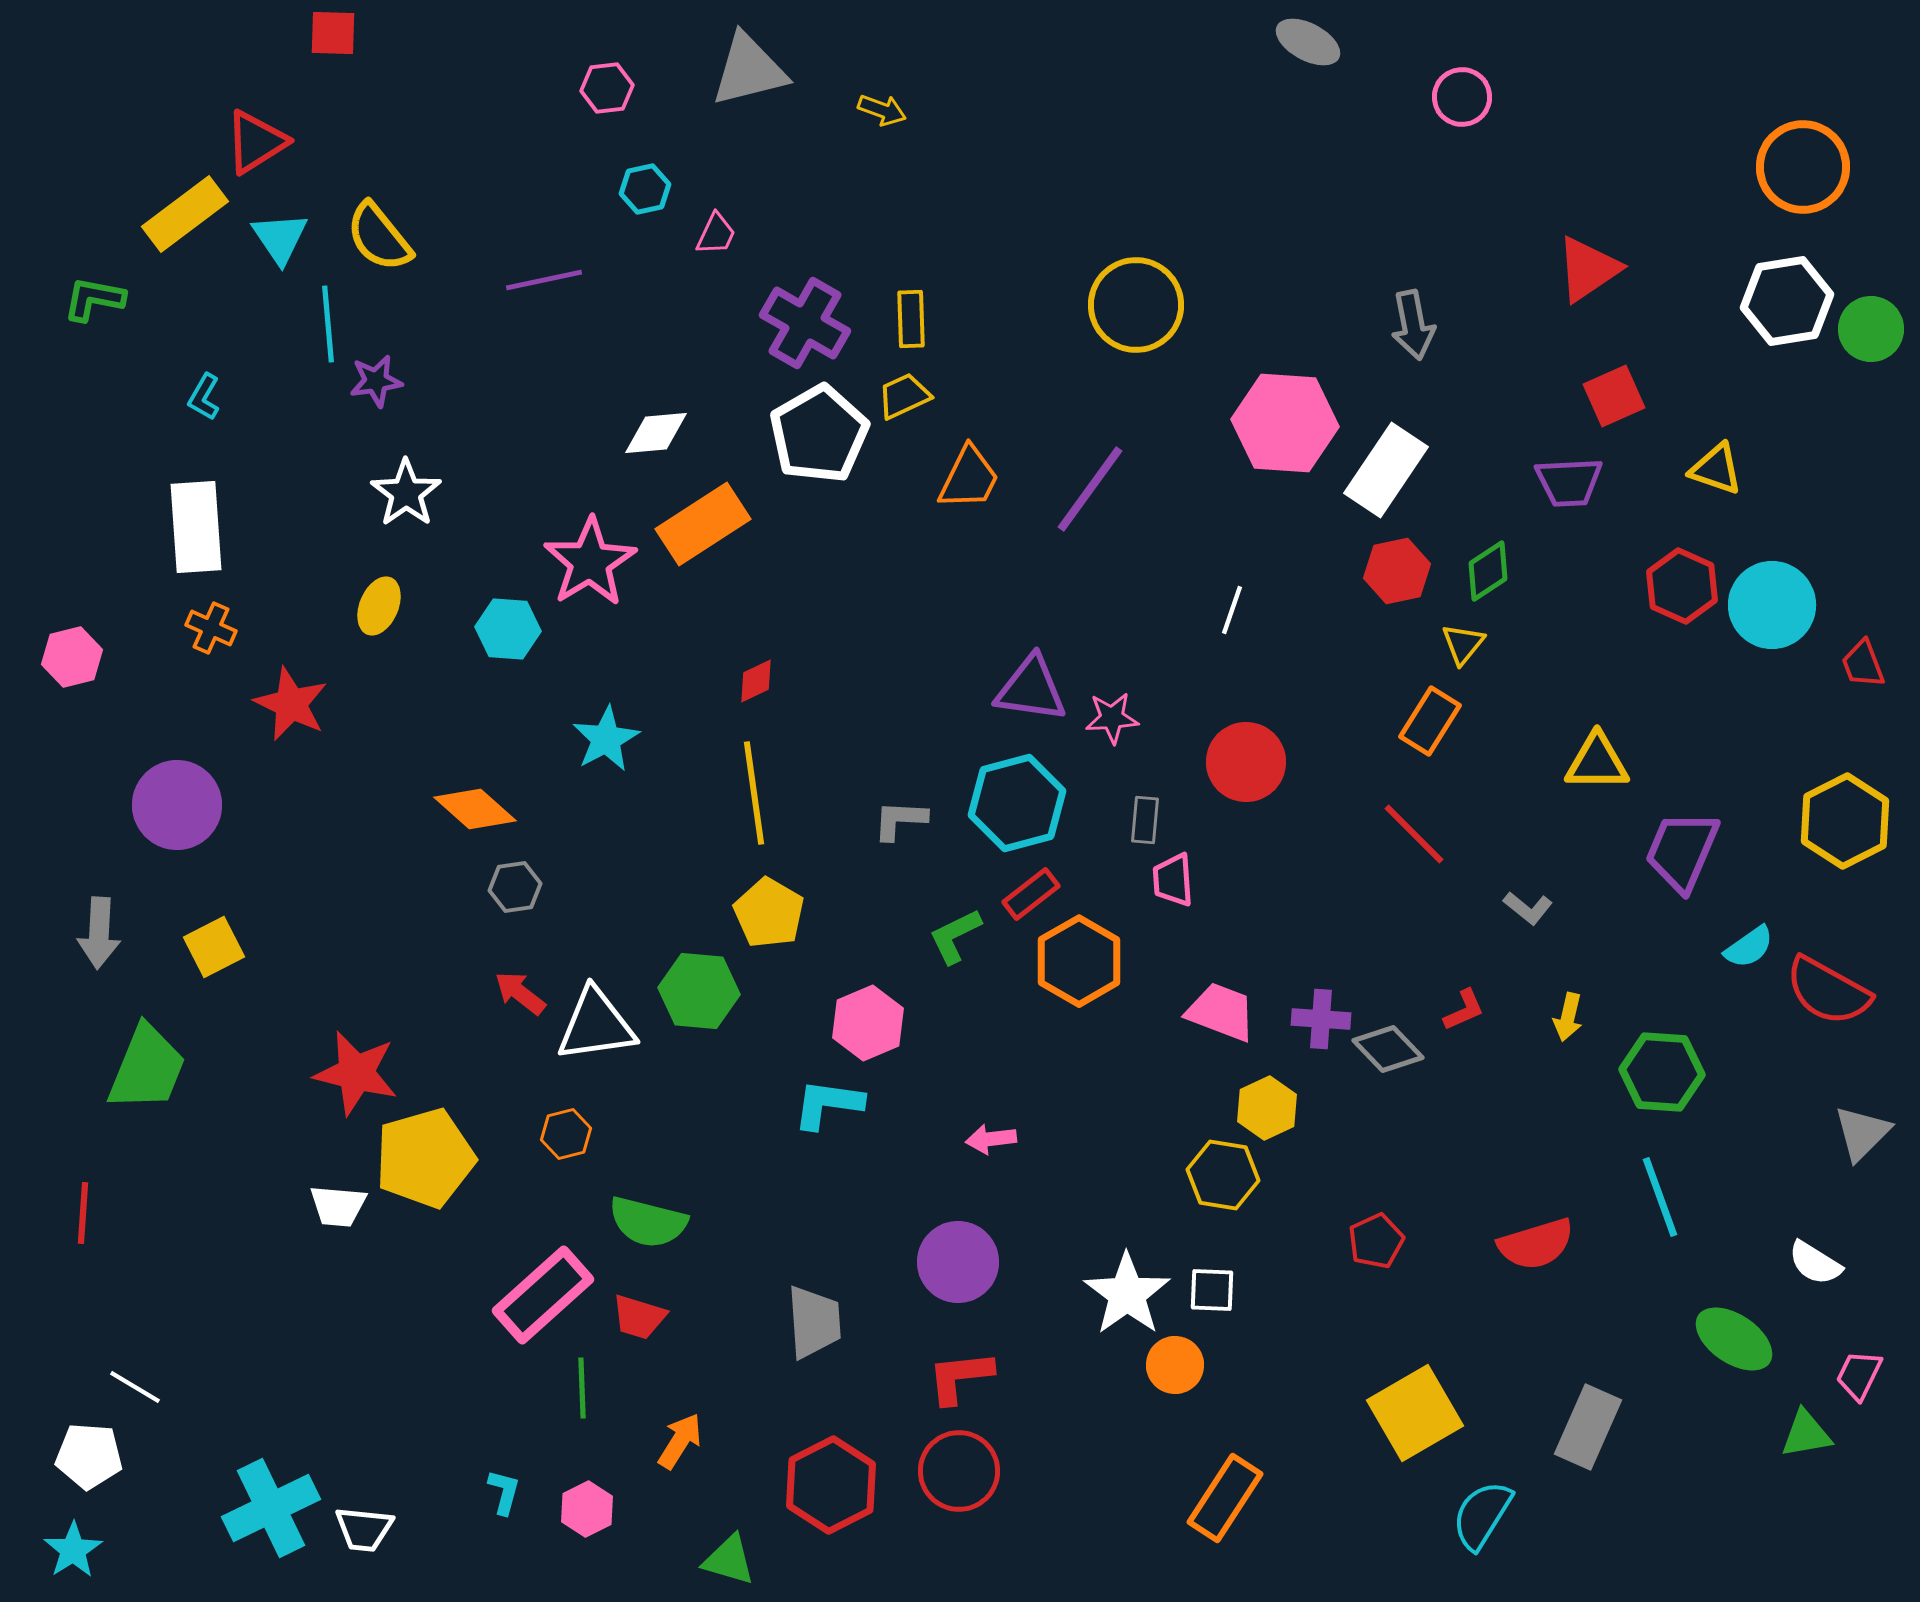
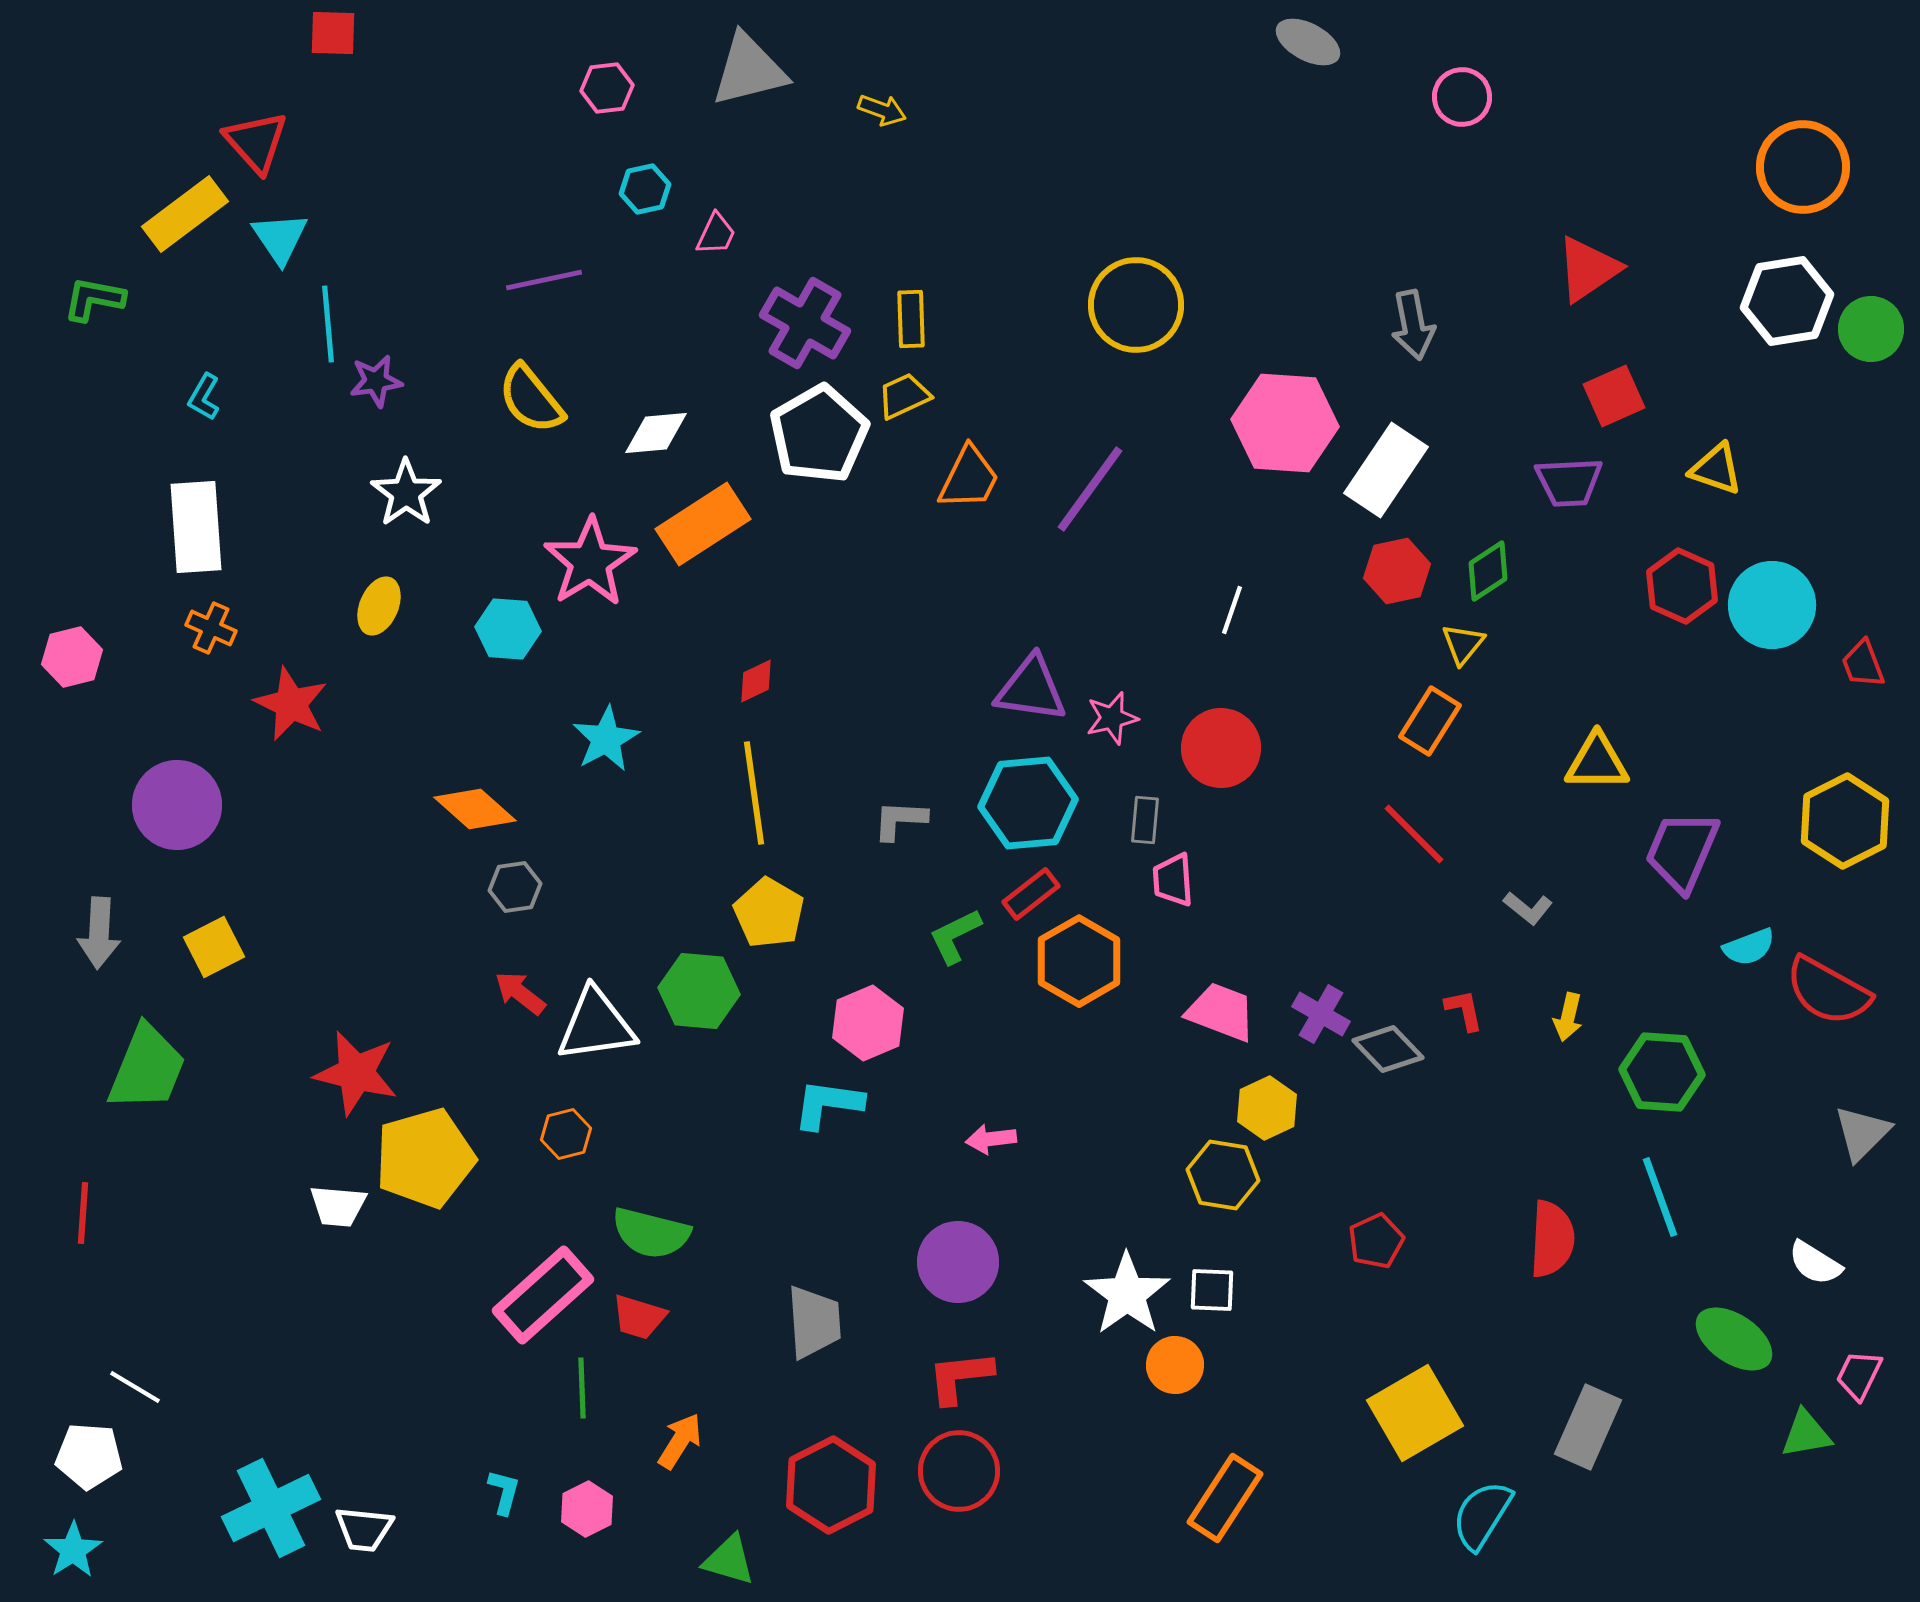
red triangle at (256, 142): rotated 40 degrees counterclockwise
yellow semicircle at (379, 237): moved 152 px right, 162 px down
pink star at (1112, 718): rotated 10 degrees counterclockwise
red circle at (1246, 762): moved 25 px left, 14 px up
cyan hexagon at (1017, 803): moved 11 px right; rotated 10 degrees clockwise
cyan semicircle at (1749, 947): rotated 14 degrees clockwise
red L-shape at (1464, 1010): rotated 78 degrees counterclockwise
purple cross at (1321, 1019): moved 5 px up; rotated 26 degrees clockwise
green semicircle at (648, 1222): moved 3 px right, 11 px down
red semicircle at (1536, 1244): moved 16 px right, 5 px up; rotated 70 degrees counterclockwise
